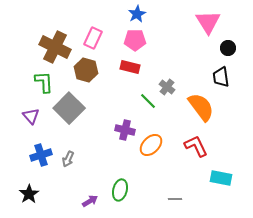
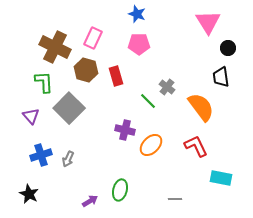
blue star: rotated 24 degrees counterclockwise
pink pentagon: moved 4 px right, 4 px down
red rectangle: moved 14 px left, 9 px down; rotated 60 degrees clockwise
black star: rotated 12 degrees counterclockwise
